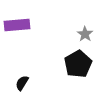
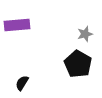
gray star: rotated 21 degrees clockwise
black pentagon: rotated 12 degrees counterclockwise
